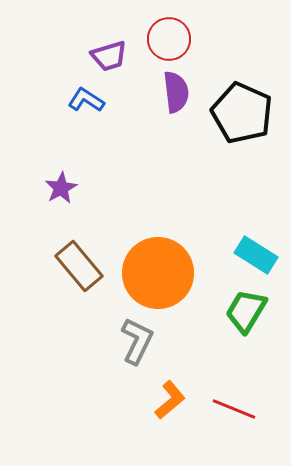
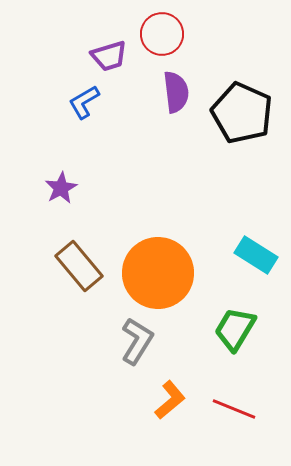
red circle: moved 7 px left, 5 px up
blue L-shape: moved 2 px left, 2 px down; rotated 63 degrees counterclockwise
green trapezoid: moved 11 px left, 18 px down
gray L-shape: rotated 6 degrees clockwise
